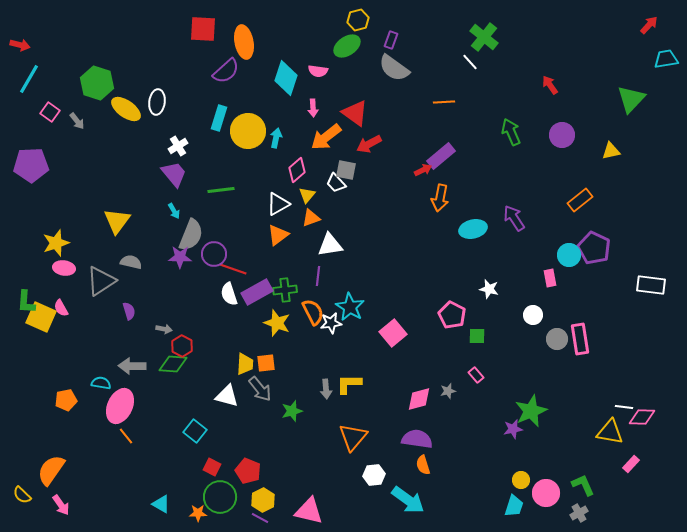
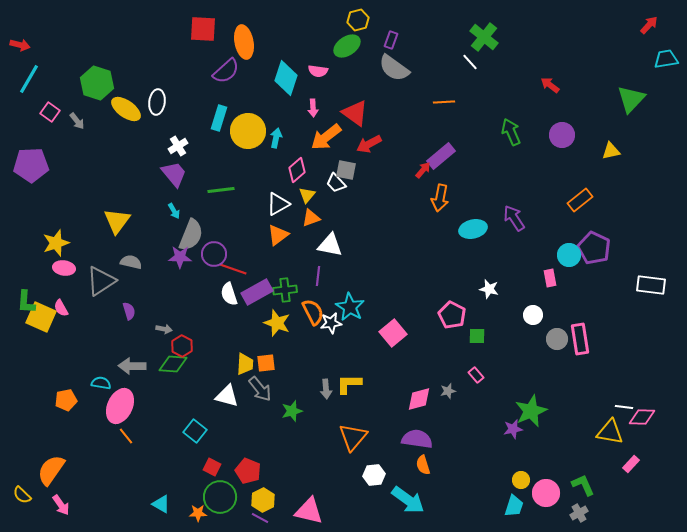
red arrow at (550, 85): rotated 18 degrees counterclockwise
red arrow at (423, 170): rotated 24 degrees counterclockwise
white triangle at (330, 245): rotated 20 degrees clockwise
